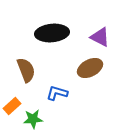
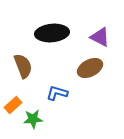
brown semicircle: moved 3 px left, 4 px up
orange rectangle: moved 1 px right, 1 px up
